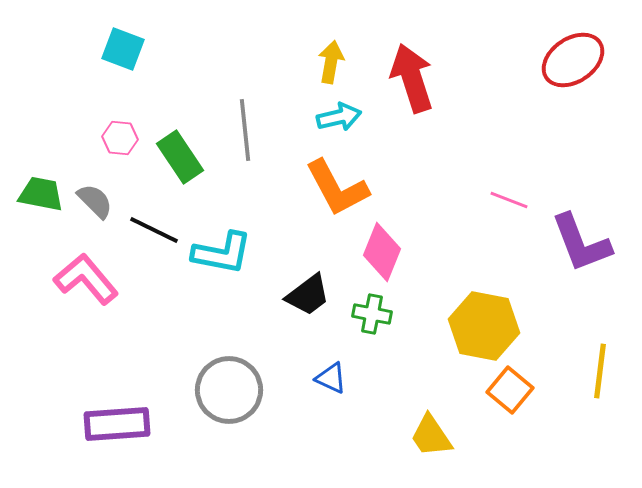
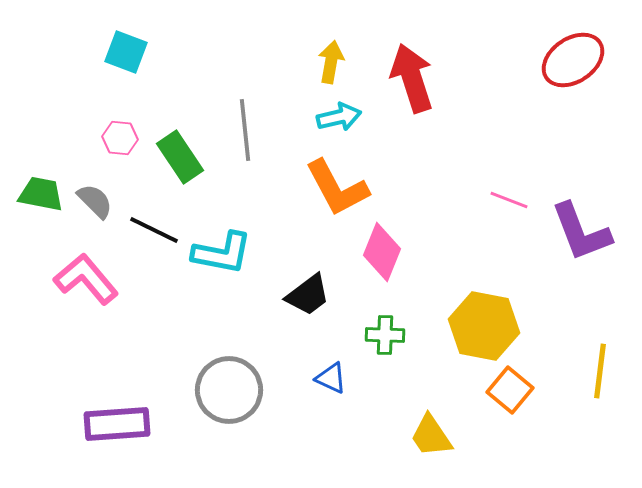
cyan square: moved 3 px right, 3 px down
purple L-shape: moved 11 px up
green cross: moved 13 px right, 21 px down; rotated 9 degrees counterclockwise
